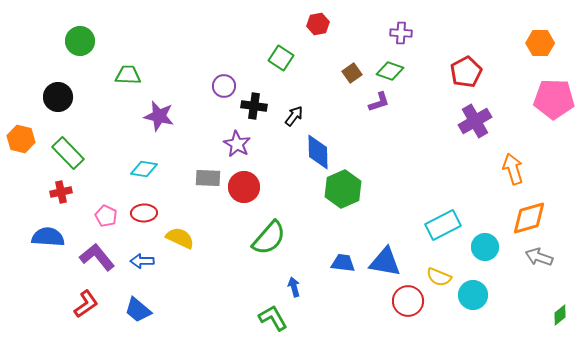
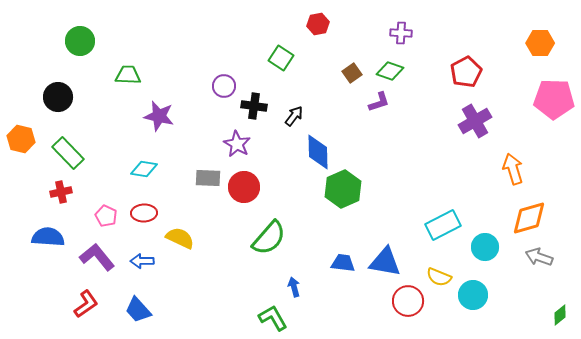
blue trapezoid at (138, 310): rotated 8 degrees clockwise
